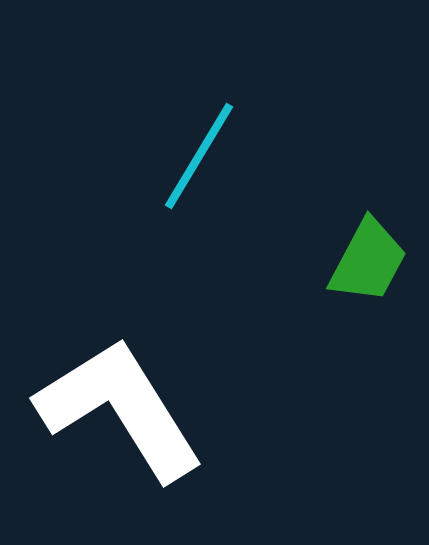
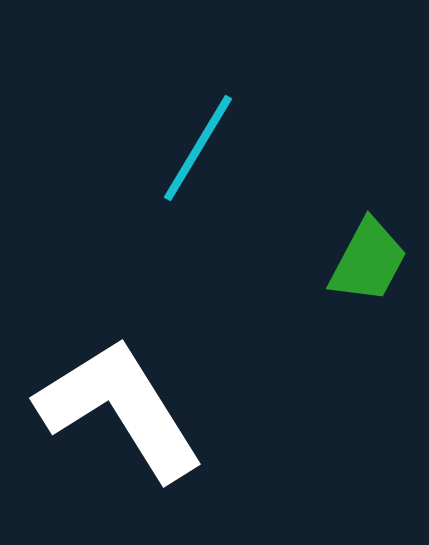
cyan line: moved 1 px left, 8 px up
